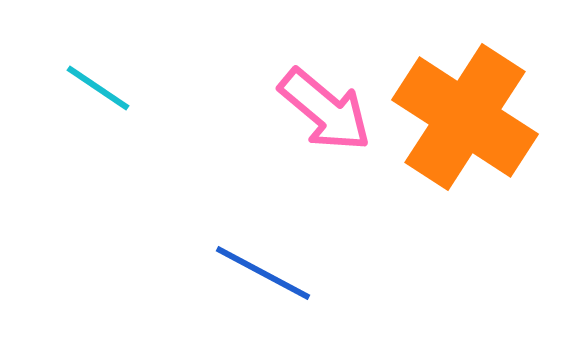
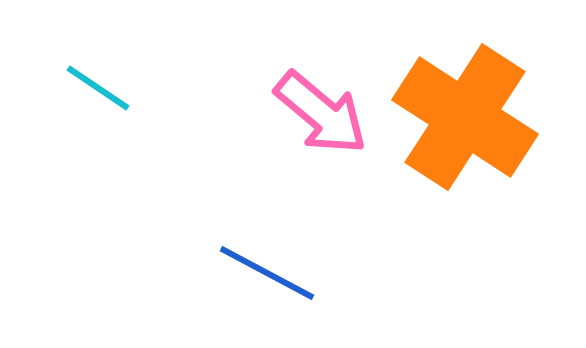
pink arrow: moved 4 px left, 3 px down
blue line: moved 4 px right
